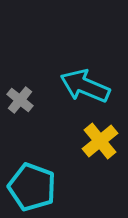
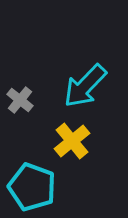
cyan arrow: rotated 69 degrees counterclockwise
yellow cross: moved 28 px left
